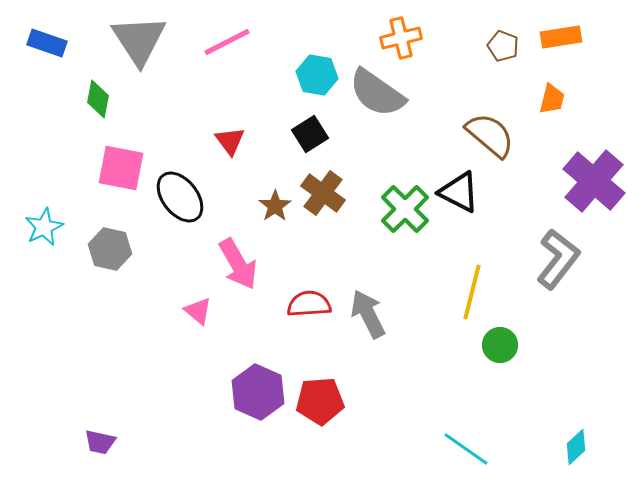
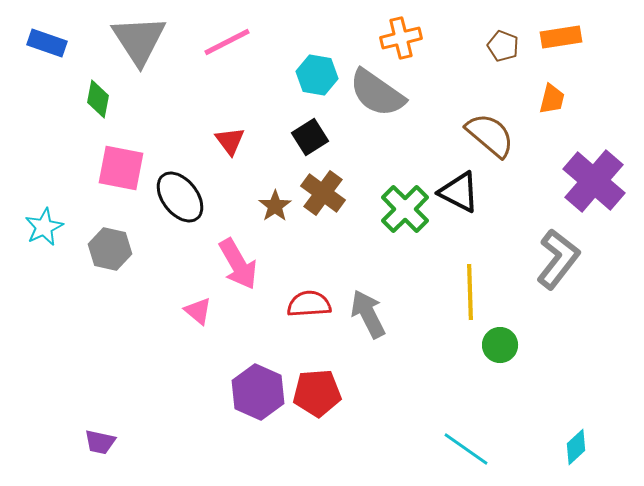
black square: moved 3 px down
yellow line: moved 2 px left; rotated 16 degrees counterclockwise
red pentagon: moved 3 px left, 8 px up
